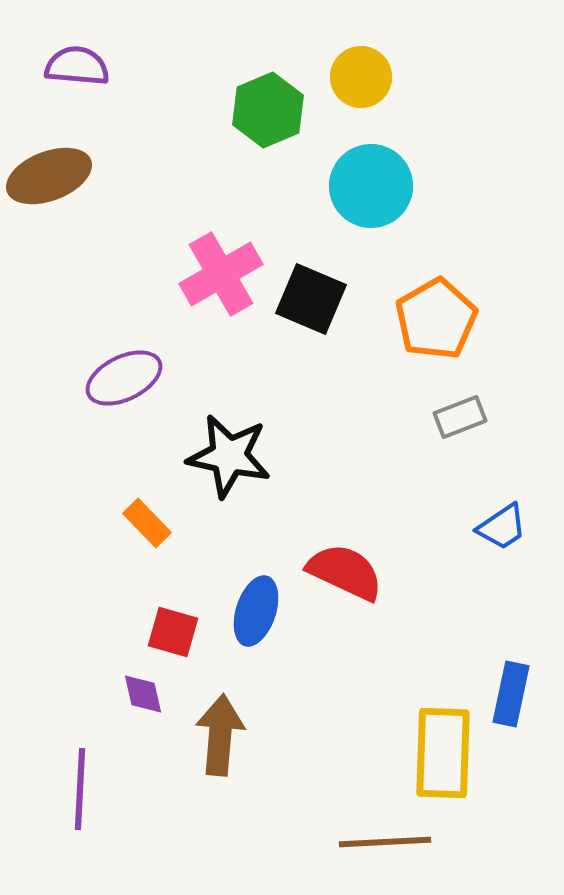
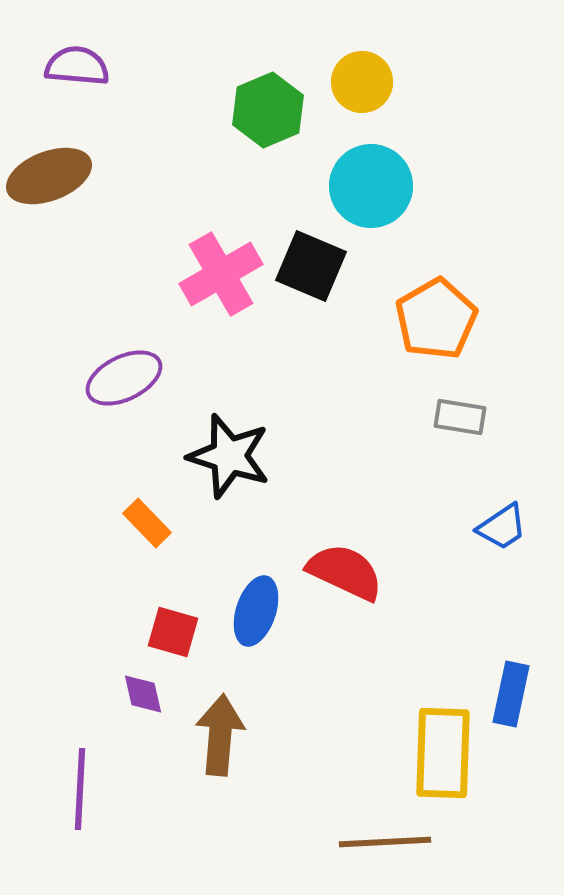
yellow circle: moved 1 px right, 5 px down
black square: moved 33 px up
gray rectangle: rotated 30 degrees clockwise
black star: rotated 6 degrees clockwise
